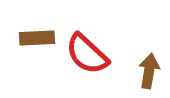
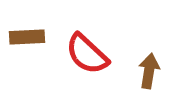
brown rectangle: moved 10 px left, 1 px up
